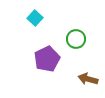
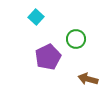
cyan square: moved 1 px right, 1 px up
purple pentagon: moved 1 px right, 2 px up
